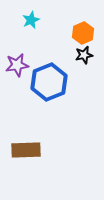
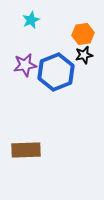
orange hexagon: moved 1 px down; rotated 15 degrees clockwise
purple star: moved 8 px right
blue hexagon: moved 7 px right, 10 px up
